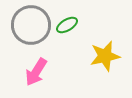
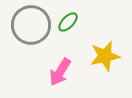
green ellipse: moved 1 px right, 3 px up; rotated 15 degrees counterclockwise
pink arrow: moved 24 px right
